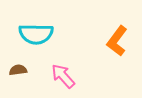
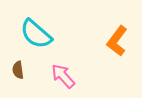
cyan semicircle: rotated 40 degrees clockwise
brown semicircle: rotated 90 degrees counterclockwise
